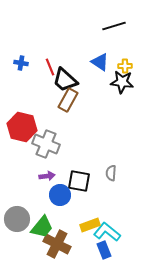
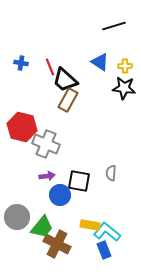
black star: moved 2 px right, 6 px down
gray circle: moved 2 px up
yellow rectangle: rotated 30 degrees clockwise
